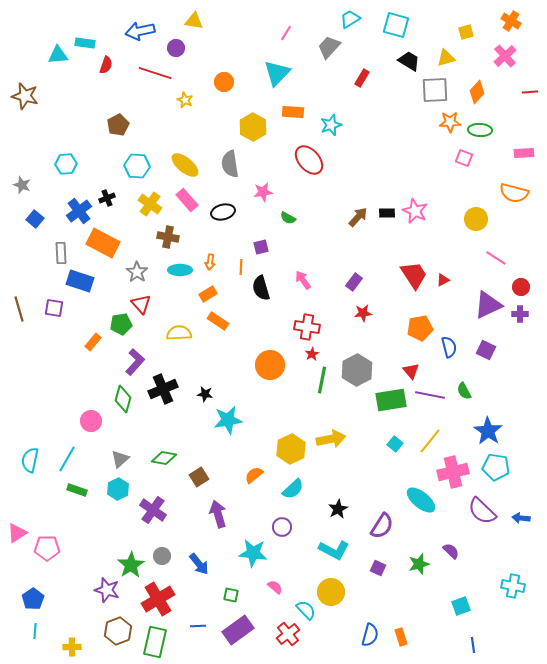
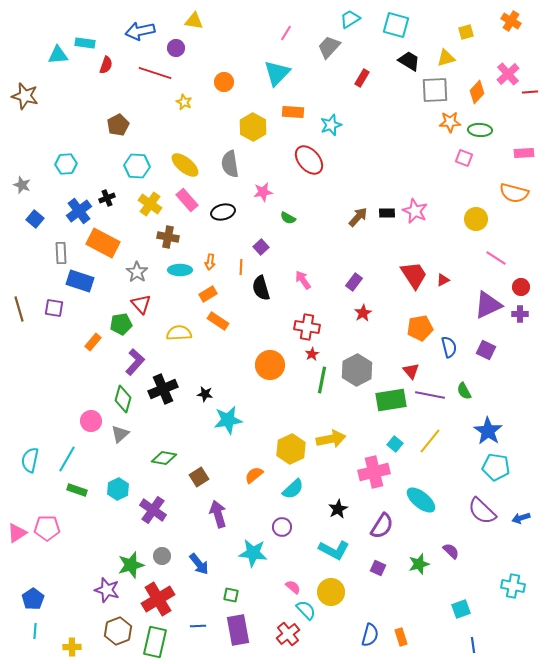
pink cross at (505, 56): moved 3 px right, 18 px down
yellow star at (185, 100): moved 1 px left, 2 px down
purple square at (261, 247): rotated 28 degrees counterclockwise
red star at (363, 313): rotated 24 degrees counterclockwise
gray triangle at (120, 459): moved 25 px up
pink cross at (453, 472): moved 79 px left
blue arrow at (521, 518): rotated 24 degrees counterclockwise
pink pentagon at (47, 548): moved 20 px up
green star at (131, 565): rotated 16 degrees clockwise
pink semicircle at (275, 587): moved 18 px right
cyan square at (461, 606): moved 3 px down
purple rectangle at (238, 630): rotated 64 degrees counterclockwise
